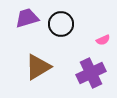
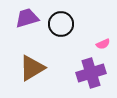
pink semicircle: moved 4 px down
brown triangle: moved 6 px left, 1 px down
purple cross: rotated 8 degrees clockwise
